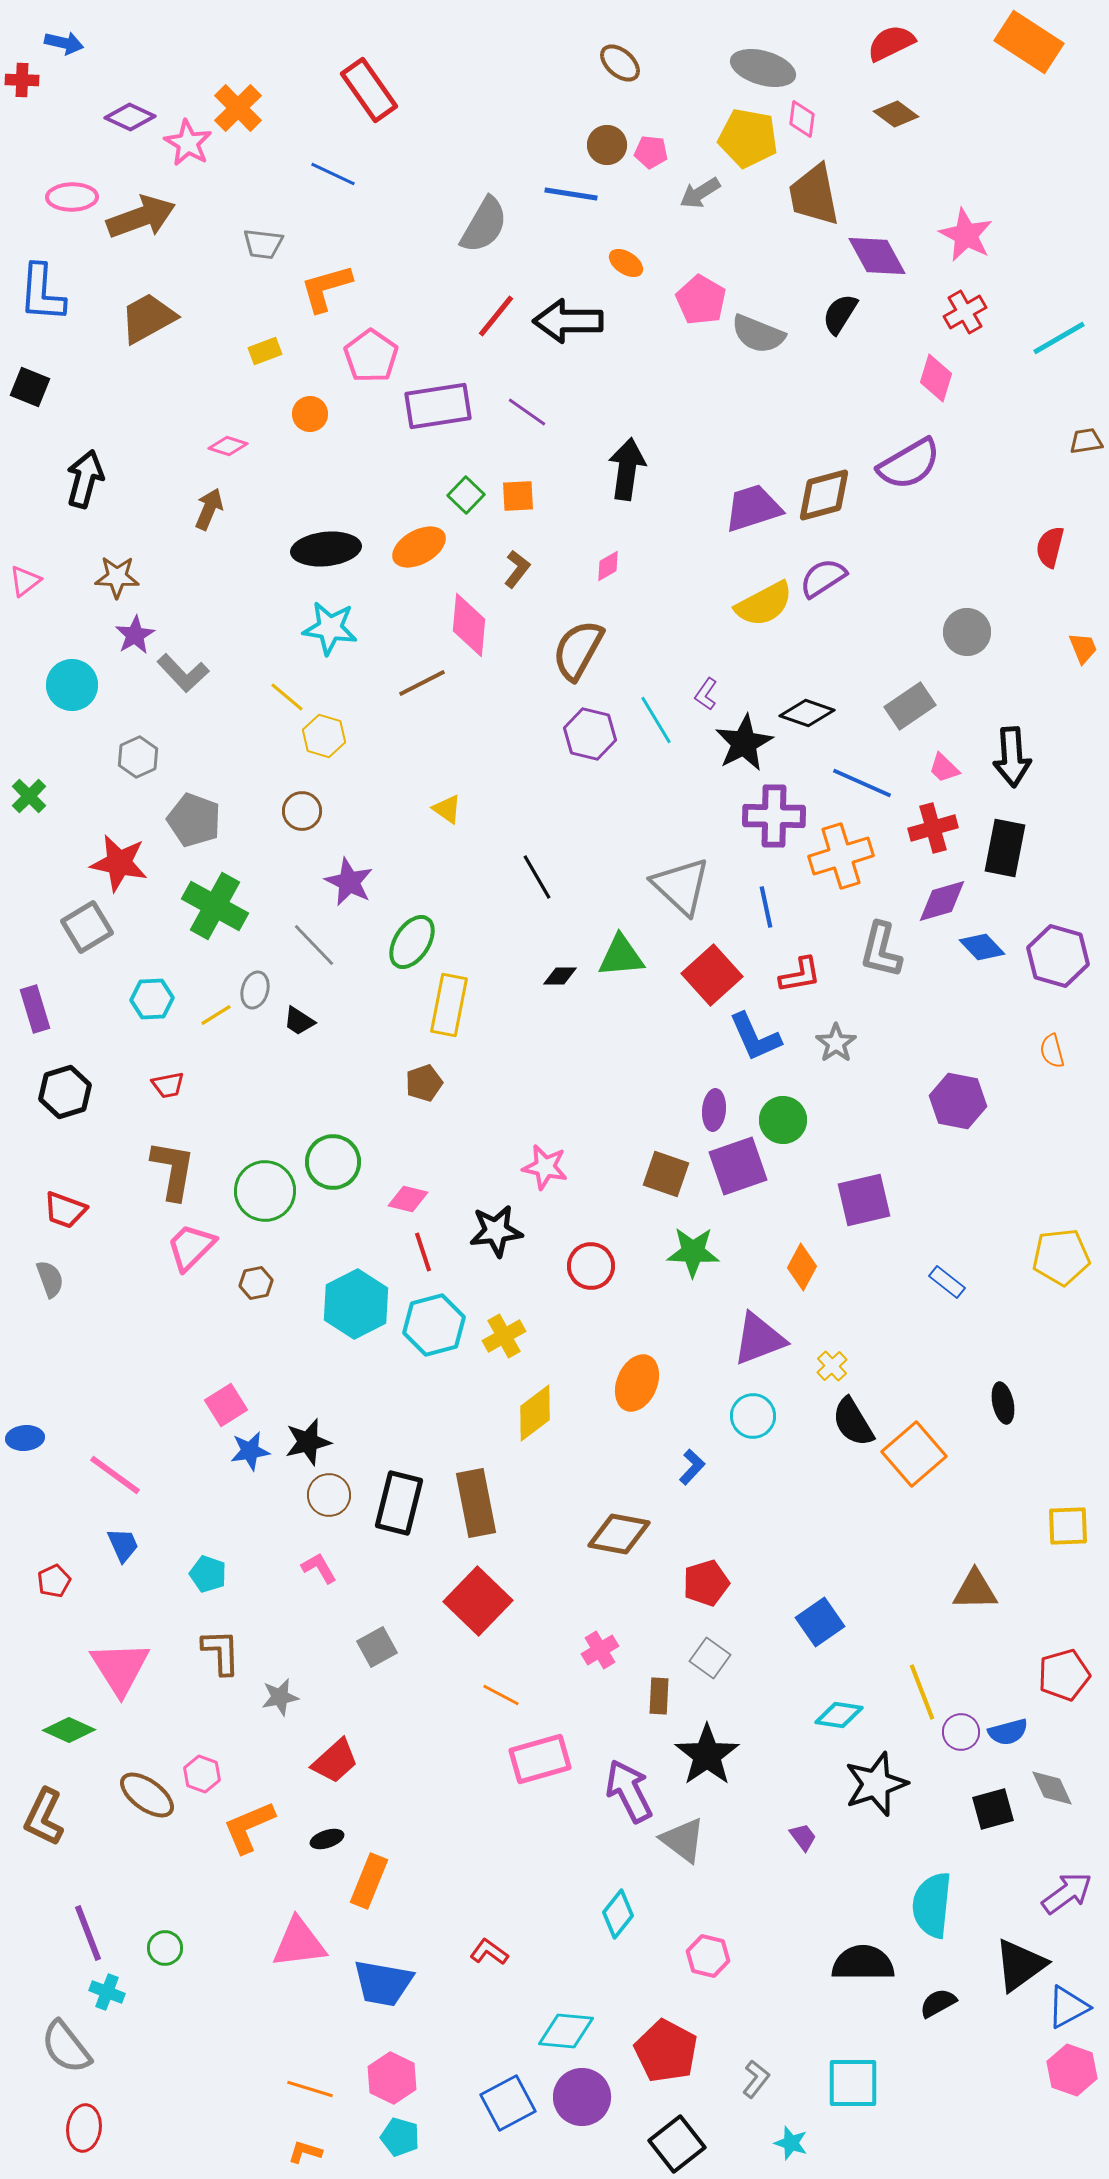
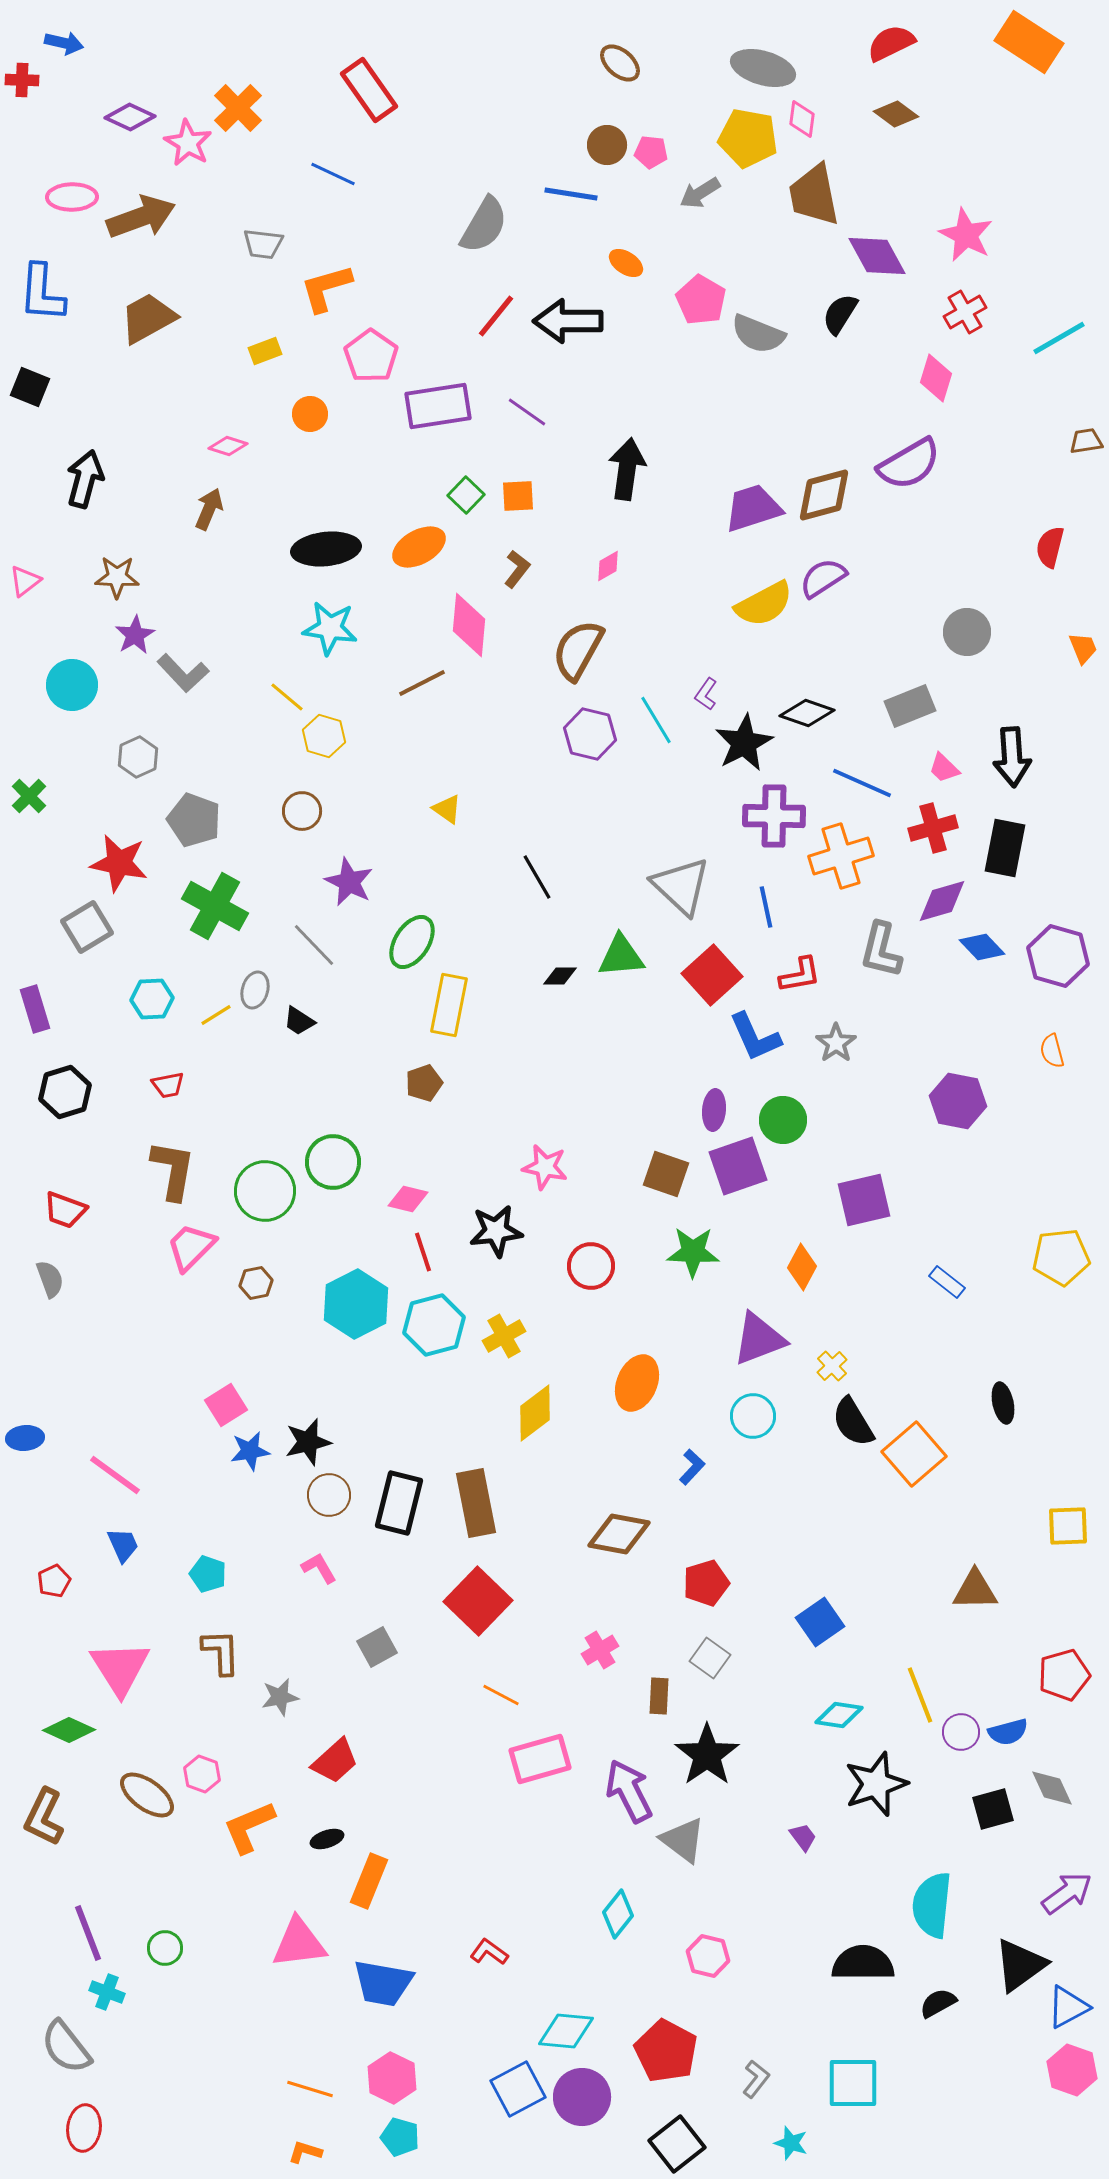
gray rectangle at (910, 706): rotated 12 degrees clockwise
yellow line at (922, 1692): moved 2 px left, 3 px down
blue square at (508, 2103): moved 10 px right, 14 px up
